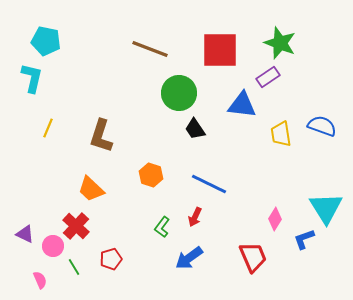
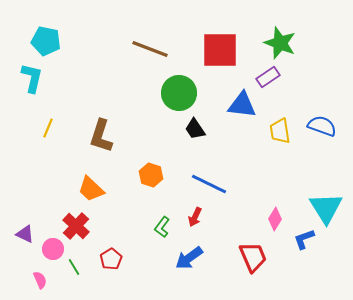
yellow trapezoid: moved 1 px left, 3 px up
pink circle: moved 3 px down
red pentagon: rotated 15 degrees counterclockwise
